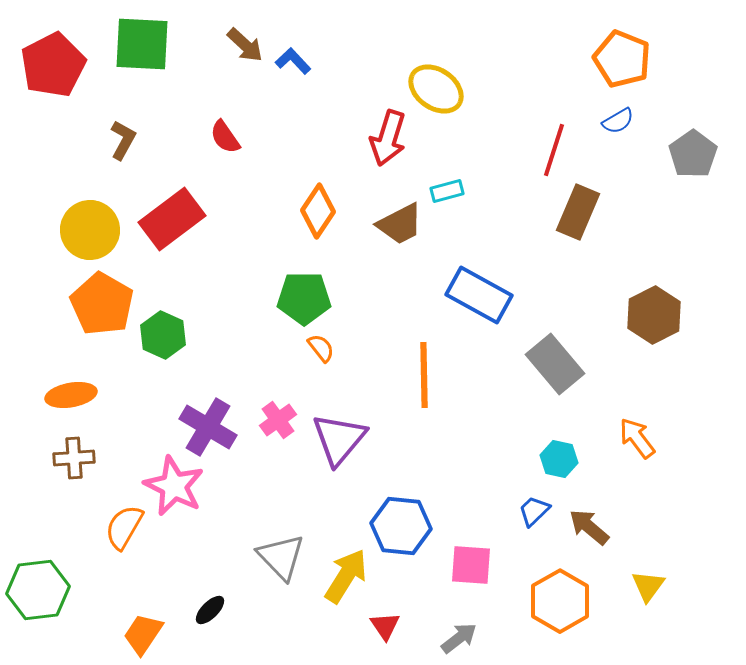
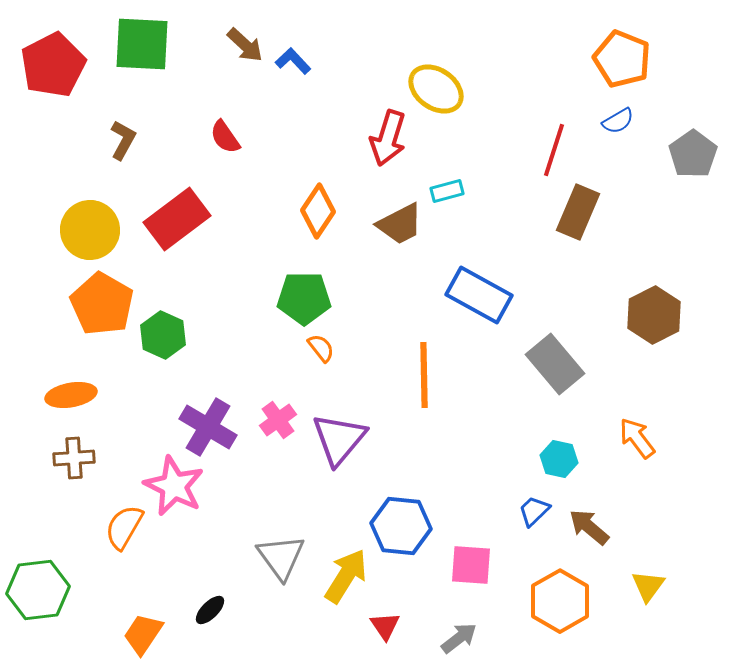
red rectangle at (172, 219): moved 5 px right
gray triangle at (281, 557): rotated 8 degrees clockwise
